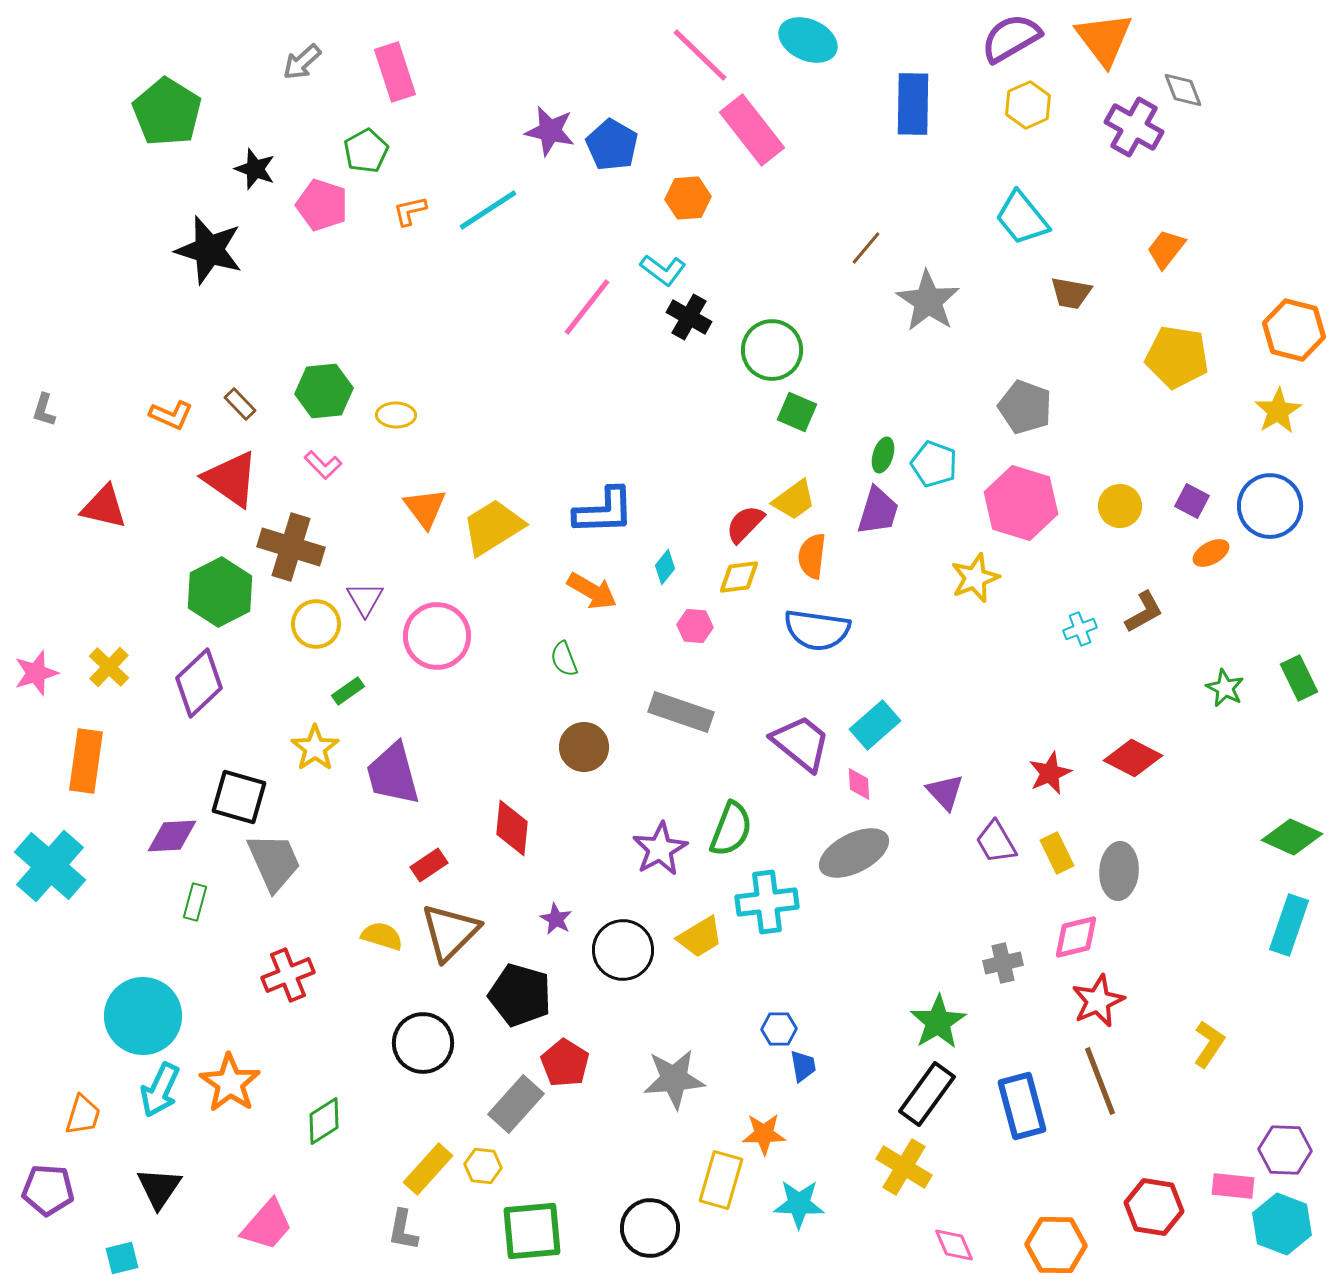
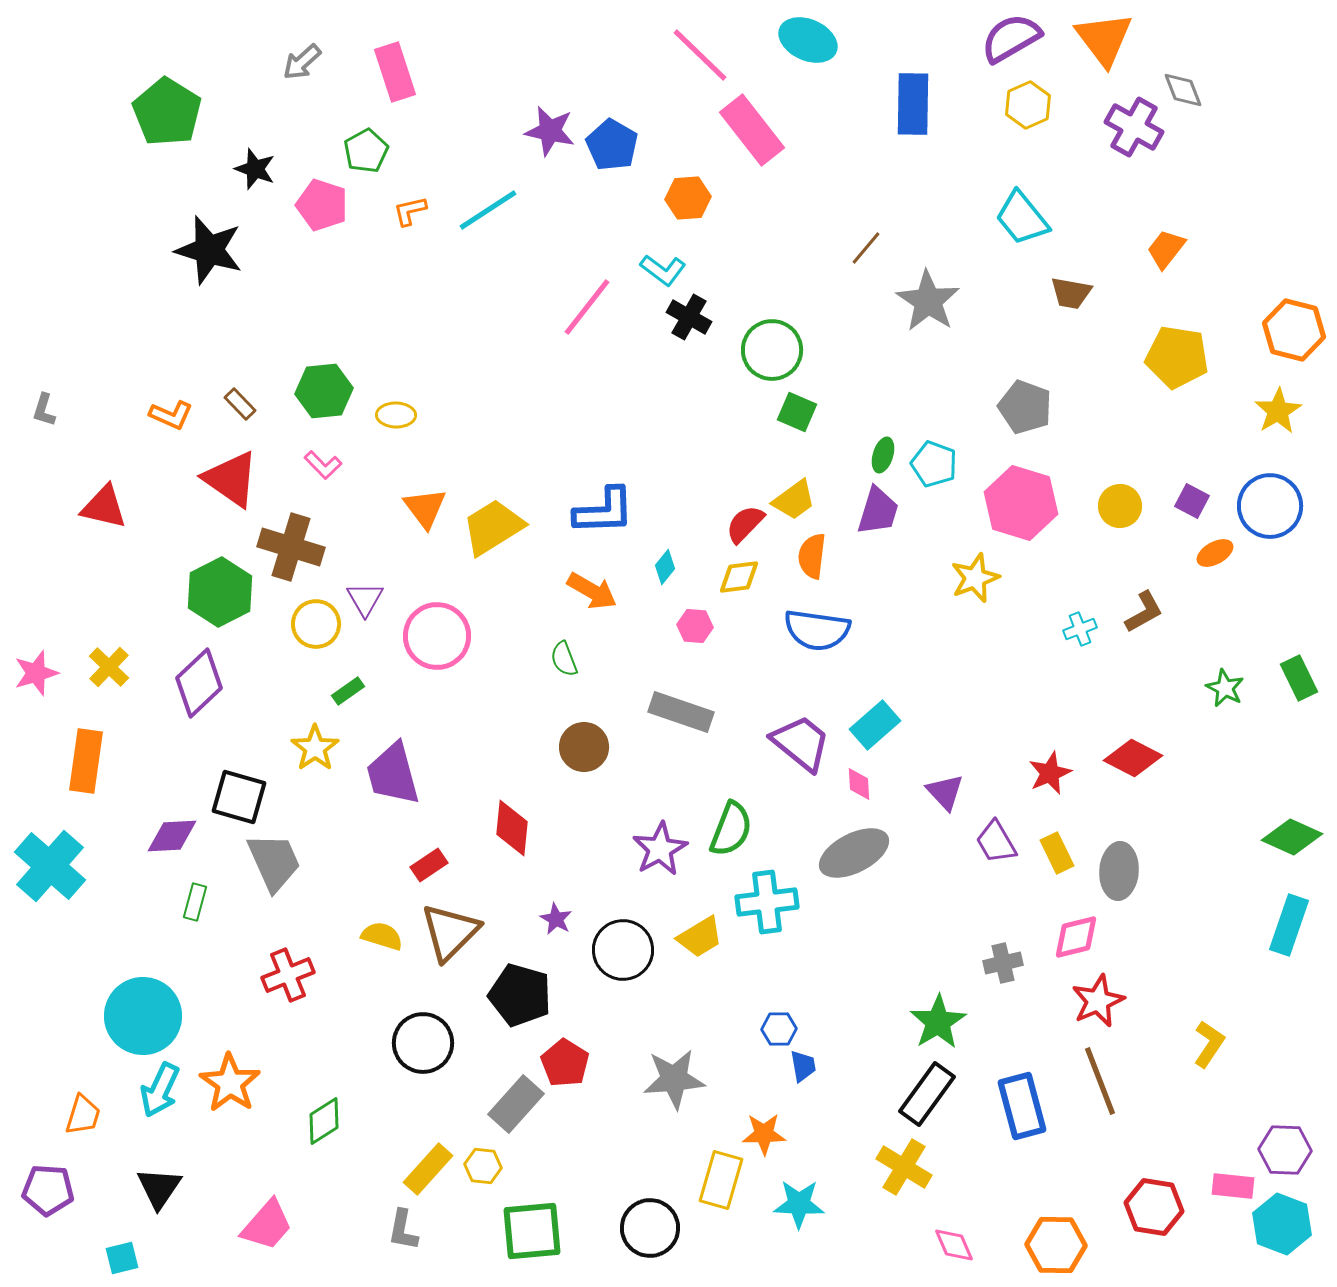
orange ellipse at (1211, 553): moved 4 px right
